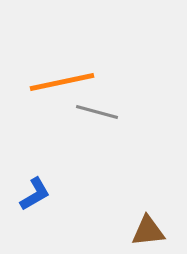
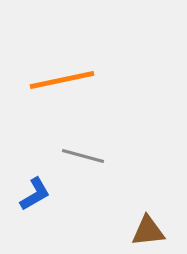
orange line: moved 2 px up
gray line: moved 14 px left, 44 px down
